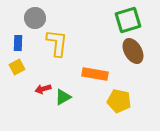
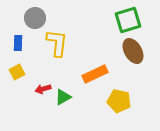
yellow square: moved 5 px down
orange rectangle: rotated 35 degrees counterclockwise
